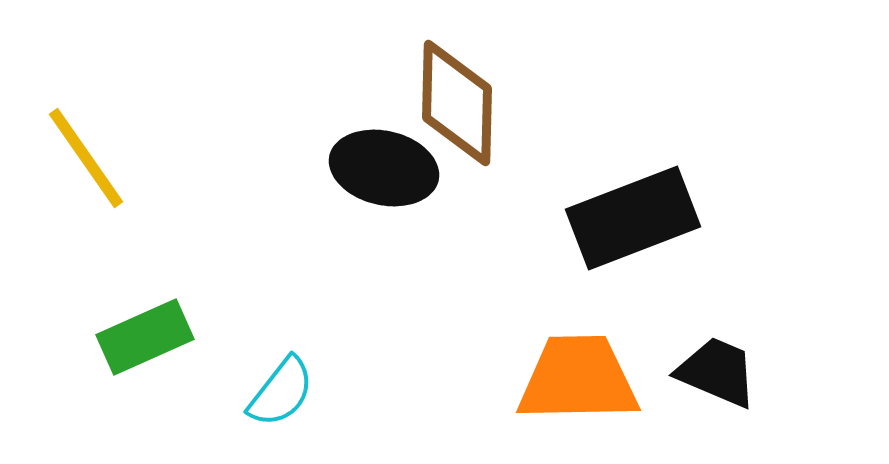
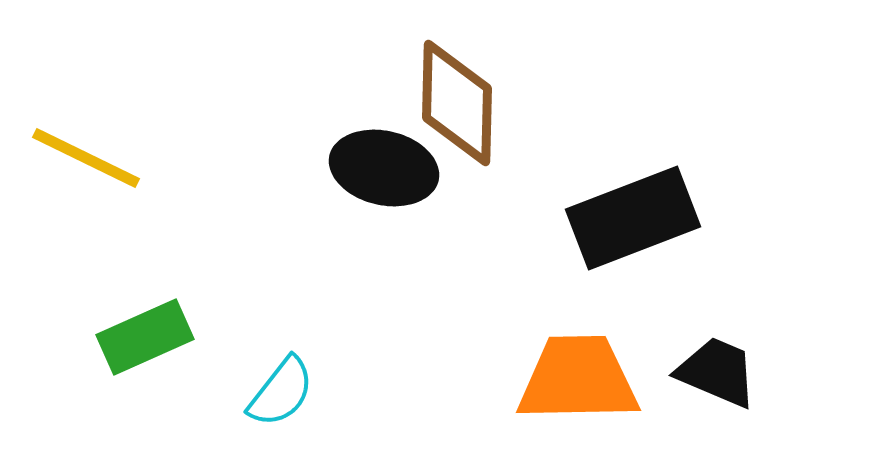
yellow line: rotated 29 degrees counterclockwise
